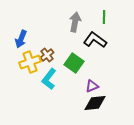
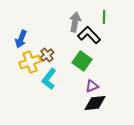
black L-shape: moved 6 px left, 5 px up; rotated 10 degrees clockwise
green square: moved 8 px right, 2 px up
